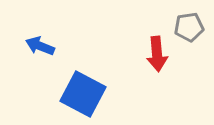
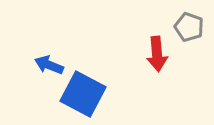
gray pentagon: rotated 28 degrees clockwise
blue arrow: moved 9 px right, 19 px down
